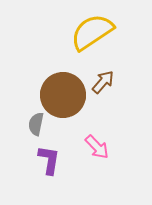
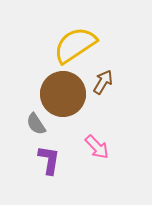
yellow semicircle: moved 17 px left, 13 px down
brown arrow: rotated 10 degrees counterclockwise
brown circle: moved 1 px up
gray semicircle: rotated 45 degrees counterclockwise
